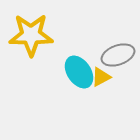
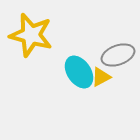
yellow star: rotated 15 degrees clockwise
